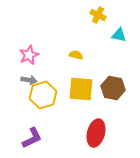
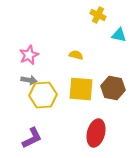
yellow hexagon: rotated 12 degrees clockwise
